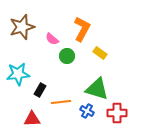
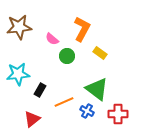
brown star: moved 3 px left; rotated 10 degrees clockwise
green triangle: rotated 20 degrees clockwise
orange line: moved 3 px right; rotated 18 degrees counterclockwise
red cross: moved 1 px right, 1 px down
red triangle: rotated 36 degrees counterclockwise
